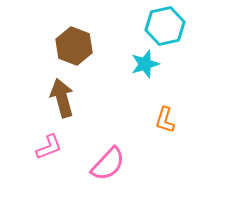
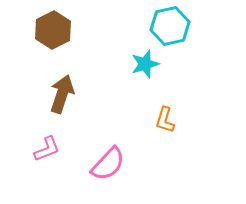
cyan hexagon: moved 5 px right
brown hexagon: moved 21 px left, 16 px up; rotated 12 degrees clockwise
brown arrow: moved 4 px up; rotated 33 degrees clockwise
pink L-shape: moved 2 px left, 2 px down
